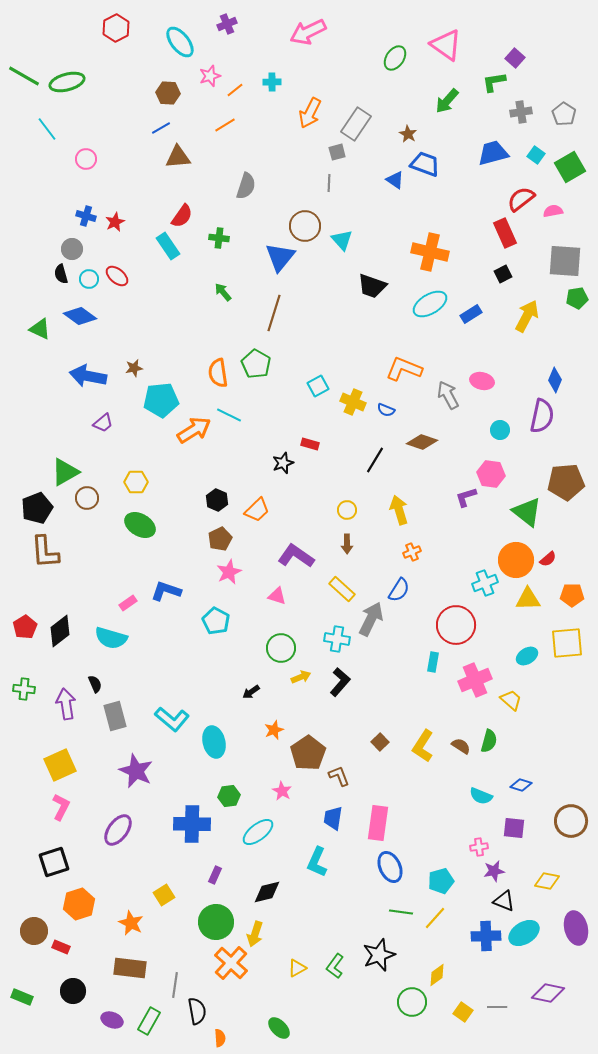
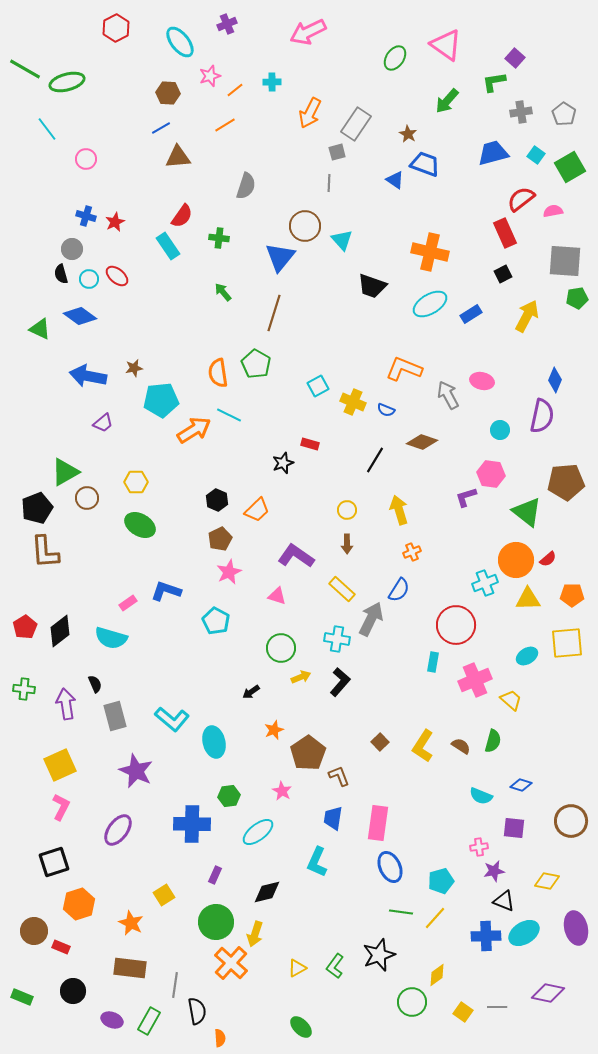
green line at (24, 76): moved 1 px right, 7 px up
green semicircle at (489, 741): moved 4 px right
green ellipse at (279, 1028): moved 22 px right, 1 px up
